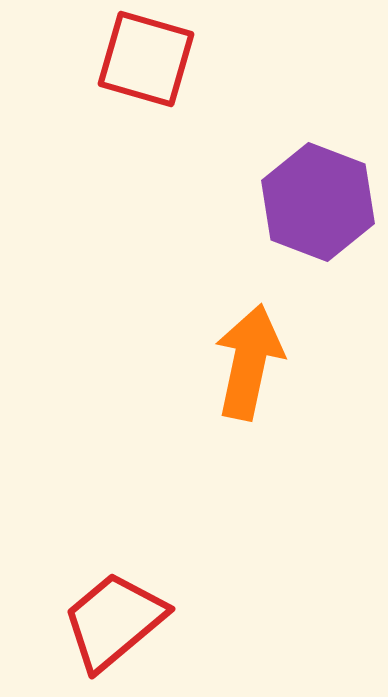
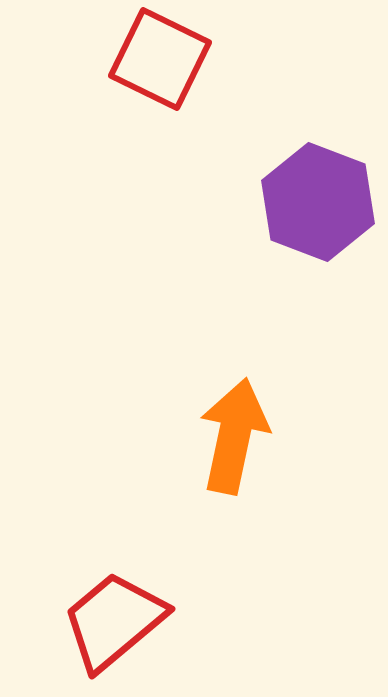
red square: moved 14 px right; rotated 10 degrees clockwise
orange arrow: moved 15 px left, 74 px down
